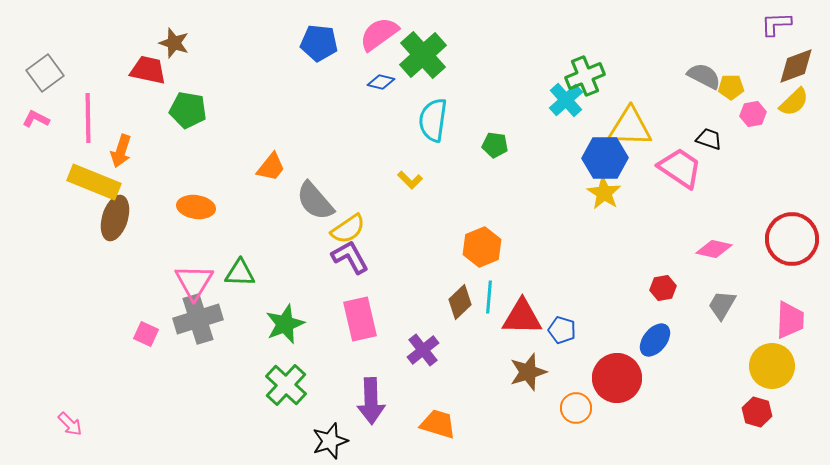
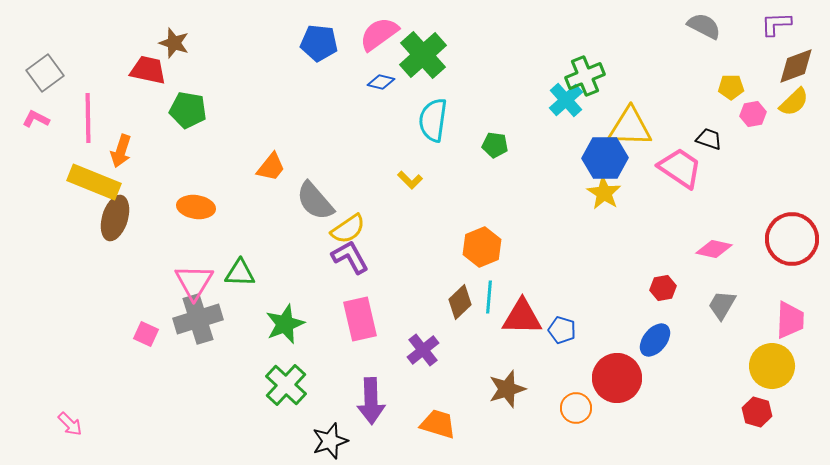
gray semicircle at (704, 76): moved 50 px up
brown star at (528, 372): moved 21 px left, 17 px down
